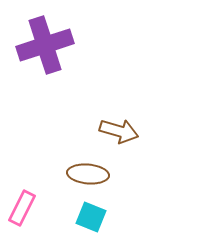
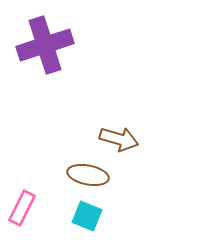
brown arrow: moved 8 px down
brown ellipse: moved 1 px down; rotated 6 degrees clockwise
cyan square: moved 4 px left, 1 px up
